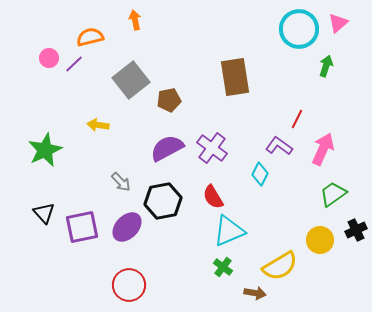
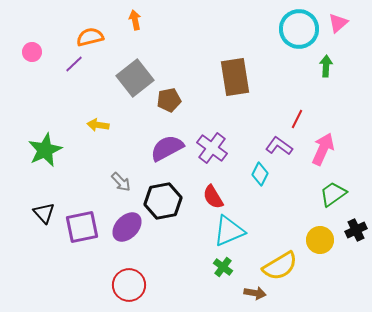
pink circle: moved 17 px left, 6 px up
green arrow: rotated 15 degrees counterclockwise
gray square: moved 4 px right, 2 px up
